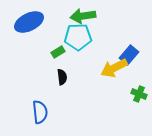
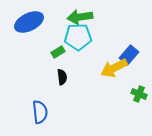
green arrow: moved 3 px left, 1 px down
